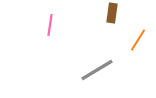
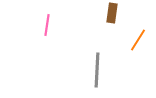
pink line: moved 3 px left
gray line: rotated 56 degrees counterclockwise
